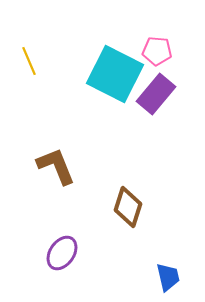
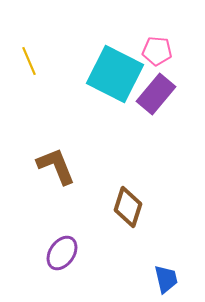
blue trapezoid: moved 2 px left, 2 px down
